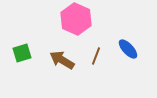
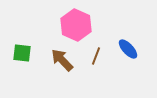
pink hexagon: moved 6 px down
green square: rotated 24 degrees clockwise
brown arrow: rotated 15 degrees clockwise
